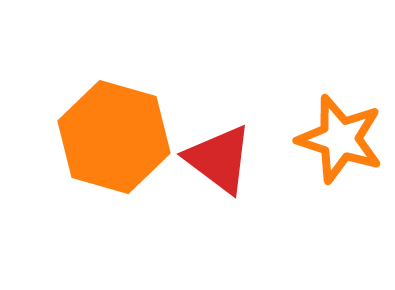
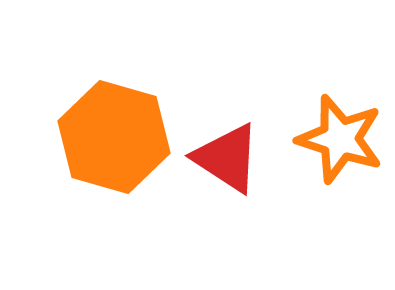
red triangle: moved 8 px right, 1 px up; rotated 4 degrees counterclockwise
